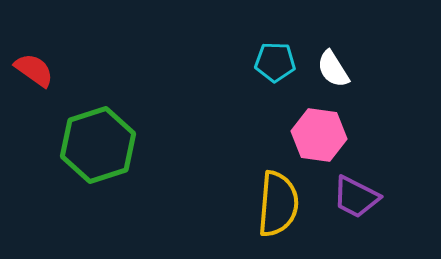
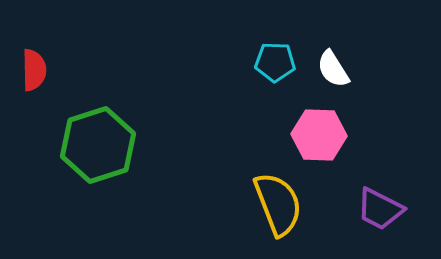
red semicircle: rotated 54 degrees clockwise
pink hexagon: rotated 6 degrees counterclockwise
purple trapezoid: moved 24 px right, 12 px down
yellow semicircle: rotated 26 degrees counterclockwise
